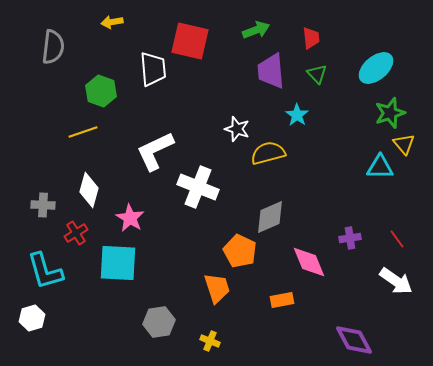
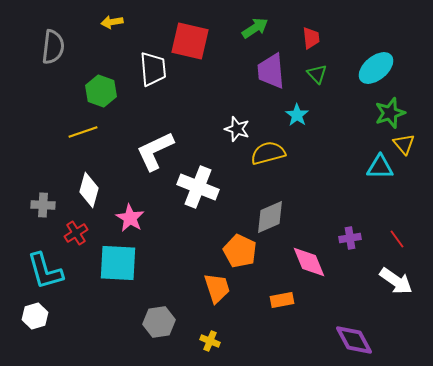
green arrow: moved 1 px left, 2 px up; rotated 12 degrees counterclockwise
white hexagon: moved 3 px right, 2 px up
